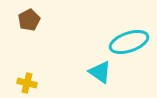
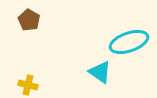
brown pentagon: rotated 15 degrees counterclockwise
yellow cross: moved 1 px right, 2 px down
